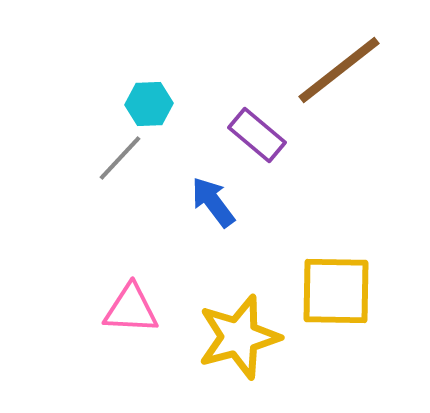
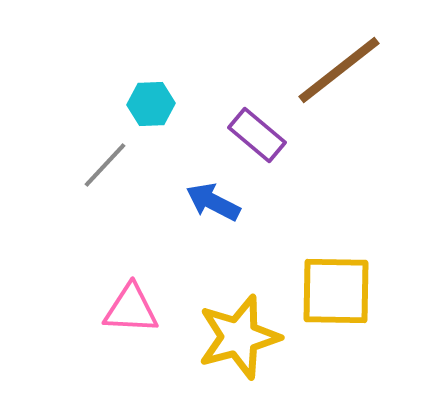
cyan hexagon: moved 2 px right
gray line: moved 15 px left, 7 px down
blue arrow: rotated 26 degrees counterclockwise
